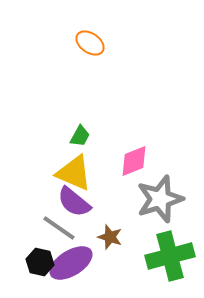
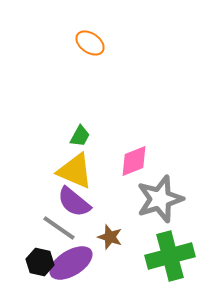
yellow triangle: moved 1 px right, 2 px up
